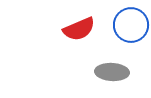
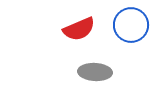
gray ellipse: moved 17 px left
